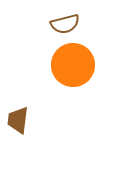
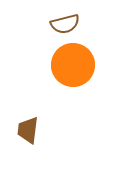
brown trapezoid: moved 10 px right, 10 px down
